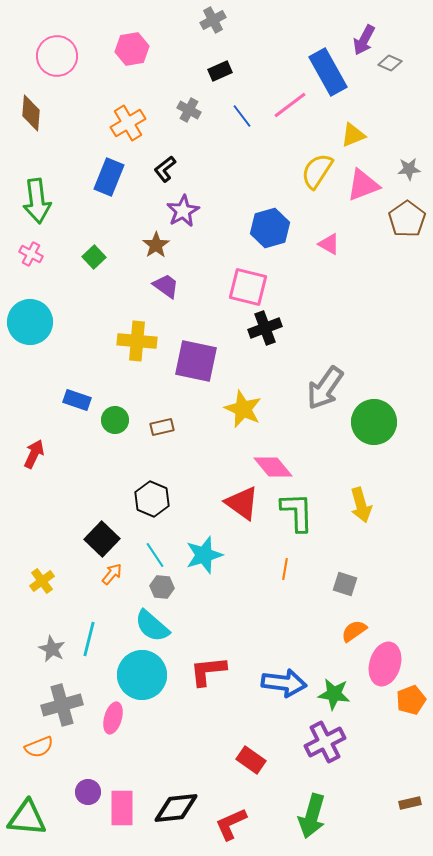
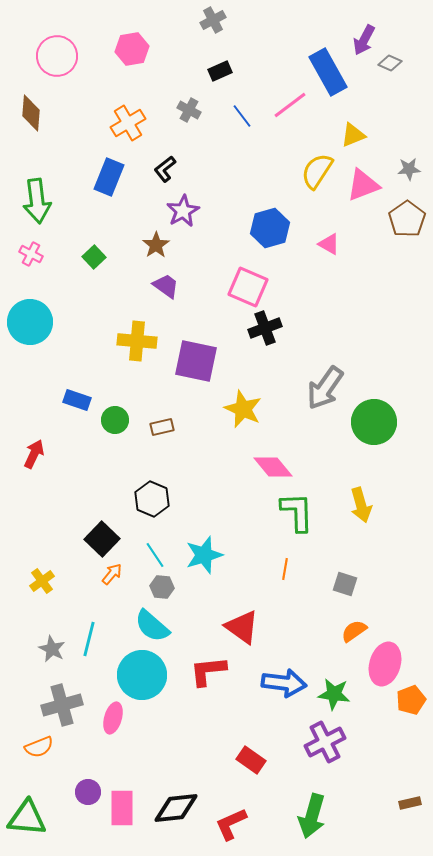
pink square at (248, 287): rotated 9 degrees clockwise
red triangle at (242, 503): moved 124 px down
